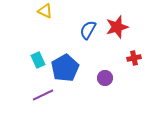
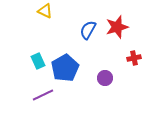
cyan rectangle: moved 1 px down
